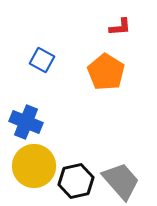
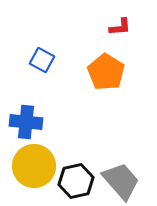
blue cross: rotated 16 degrees counterclockwise
